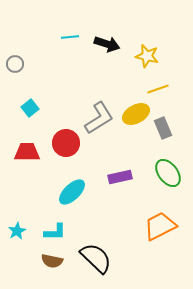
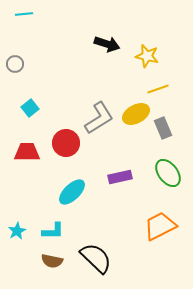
cyan line: moved 46 px left, 23 px up
cyan L-shape: moved 2 px left, 1 px up
